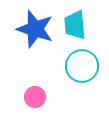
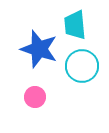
blue star: moved 4 px right, 20 px down
